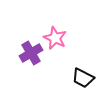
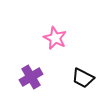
purple cross: moved 24 px down
